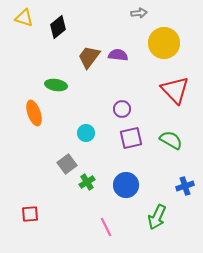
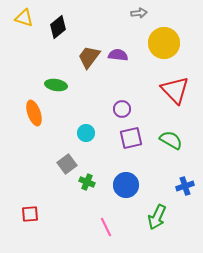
green cross: rotated 35 degrees counterclockwise
